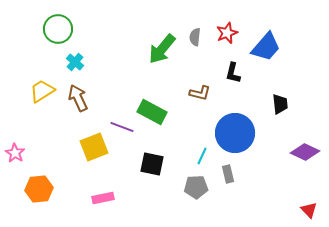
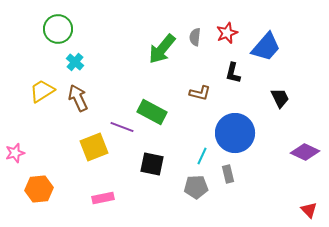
black trapezoid: moved 6 px up; rotated 20 degrees counterclockwise
pink star: rotated 24 degrees clockwise
